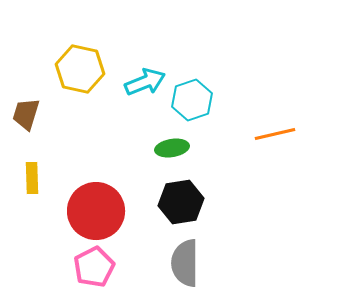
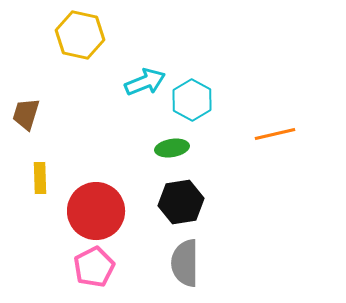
yellow hexagon: moved 34 px up
cyan hexagon: rotated 12 degrees counterclockwise
yellow rectangle: moved 8 px right
